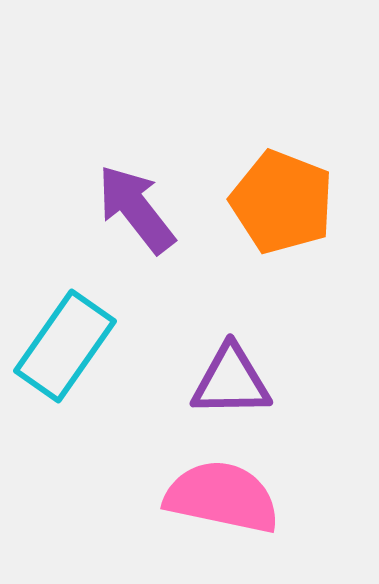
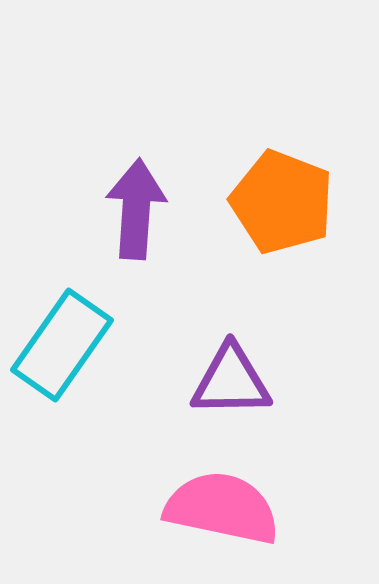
purple arrow: rotated 42 degrees clockwise
cyan rectangle: moved 3 px left, 1 px up
pink semicircle: moved 11 px down
